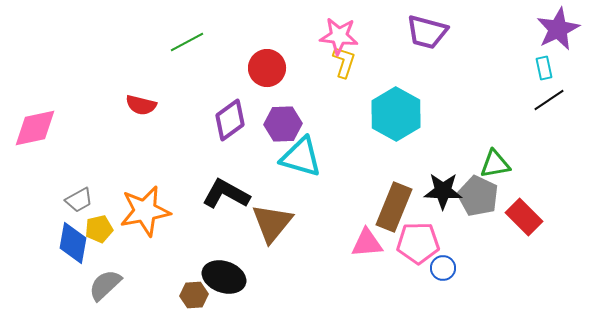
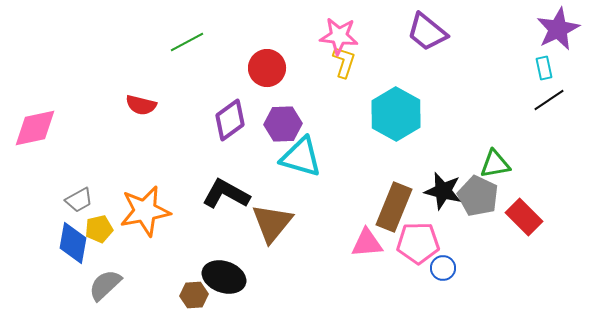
purple trapezoid: rotated 24 degrees clockwise
black star: rotated 12 degrees clockwise
